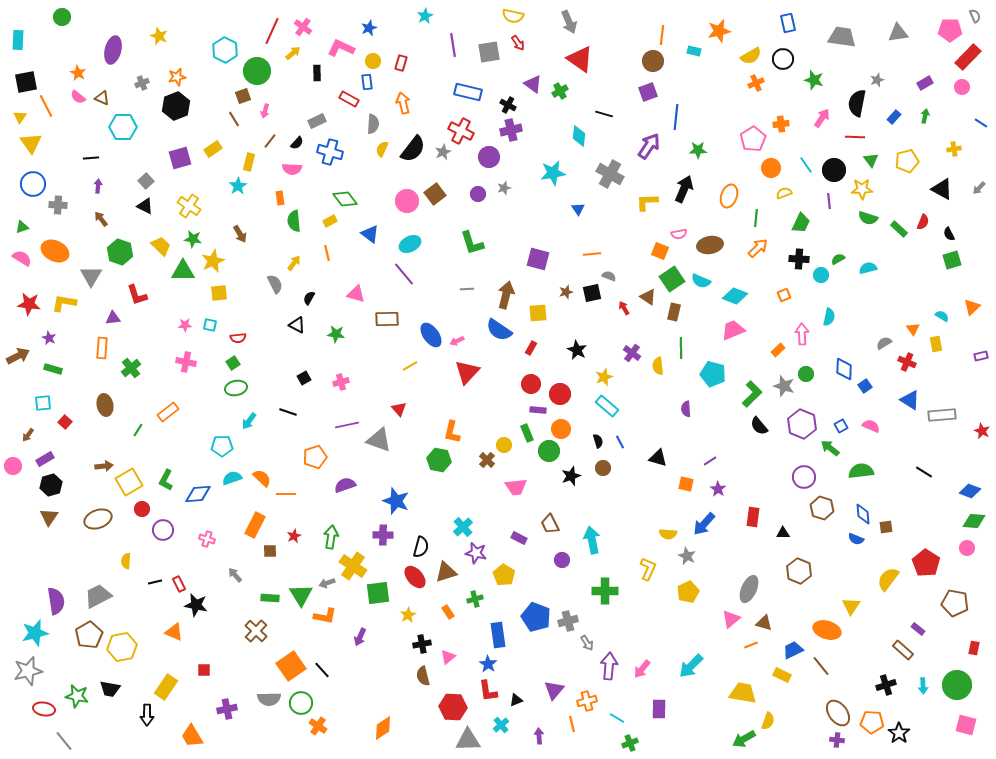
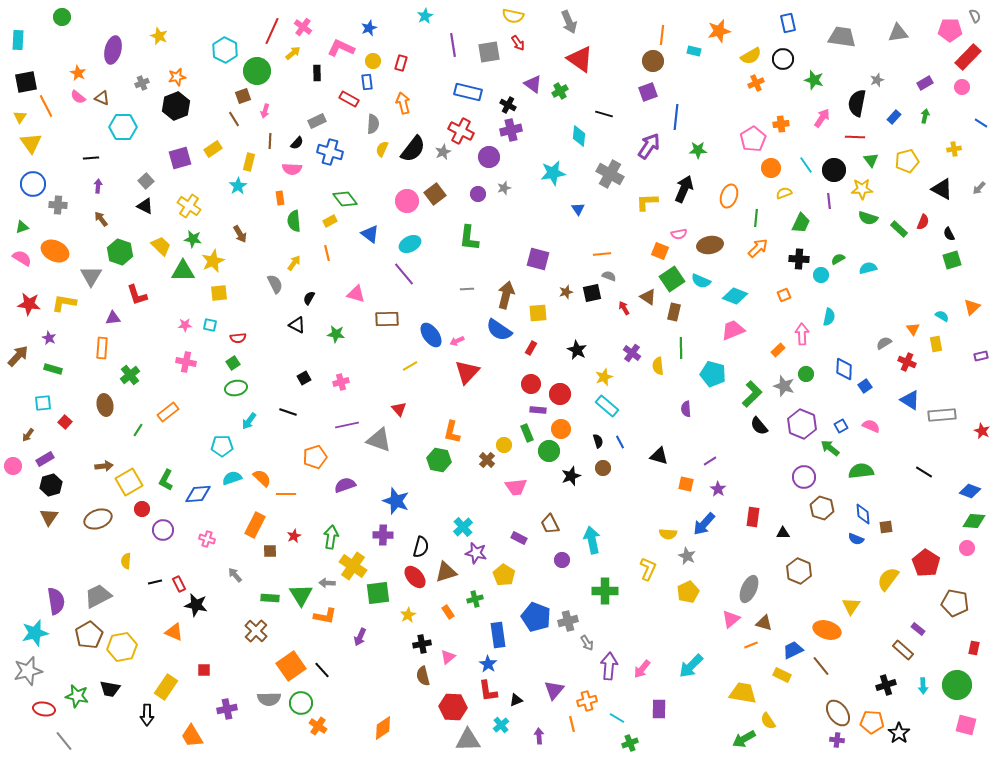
brown line at (270, 141): rotated 35 degrees counterclockwise
green L-shape at (472, 243): moved 3 px left, 5 px up; rotated 24 degrees clockwise
orange line at (592, 254): moved 10 px right
brown arrow at (18, 356): rotated 20 degrees counterclockwise
green cross at (131, 368): moved 1 px left, 7 px down
black triangle at (658, 458): moved 1 px right, 2 px up
gray arrow at (327, 583): rotated 21 degrees clockwise
yellow semicircle at (768, 721): rotated 126 degrees clockwise
